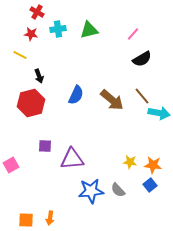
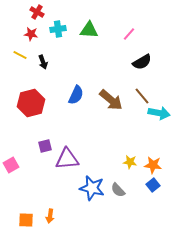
green triangle: rotated 18 degrees clockwise
pink line: moved 4 px left
black semicircle: moved 3 px down
black arrow: moved 4 px right, 14 px up
brown arrow: moved 1 px left
purple square: rotated 16 degrees counterclockwise
purple triangle: moved 5 px left
blue square: moved 3 px right
blue star: moved 1 px right, 3 px up; rotated 20 degrees clockwise
orange arrow: moved 2 px up
